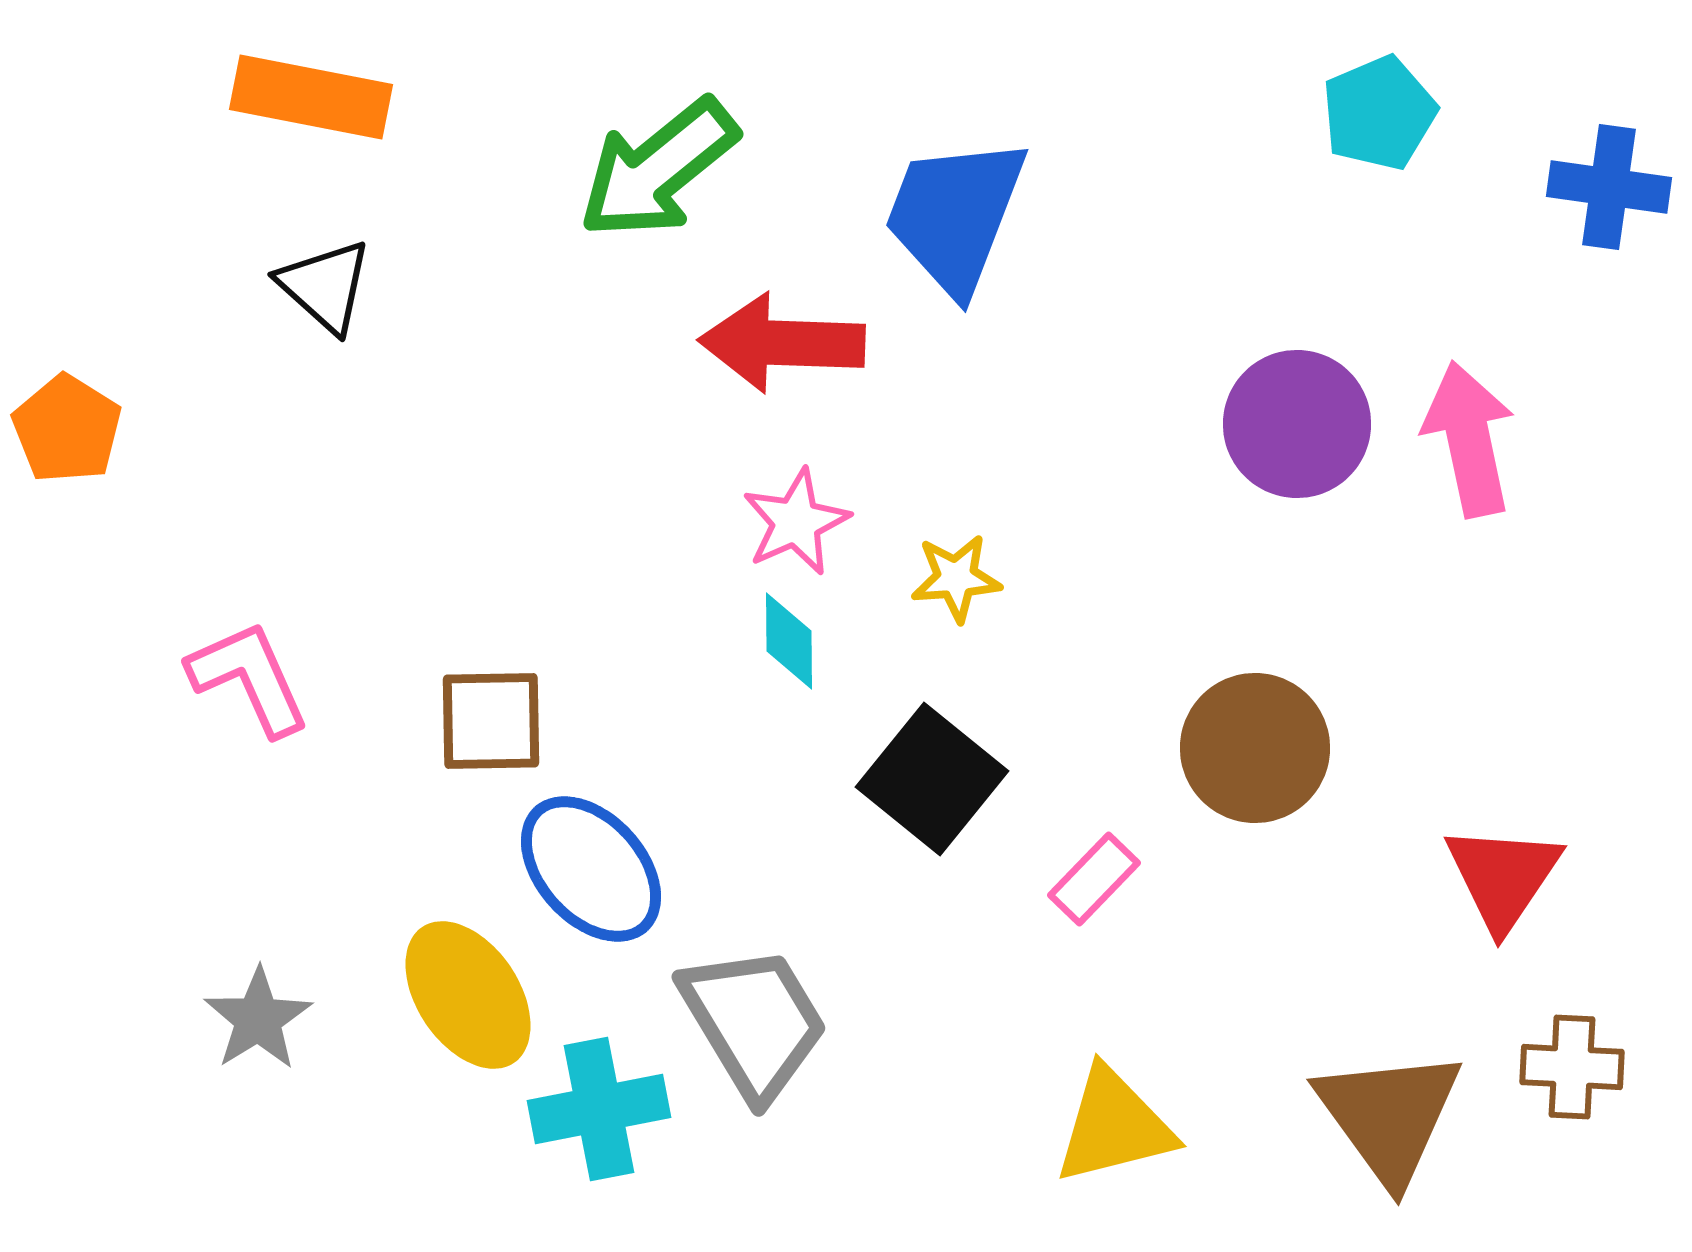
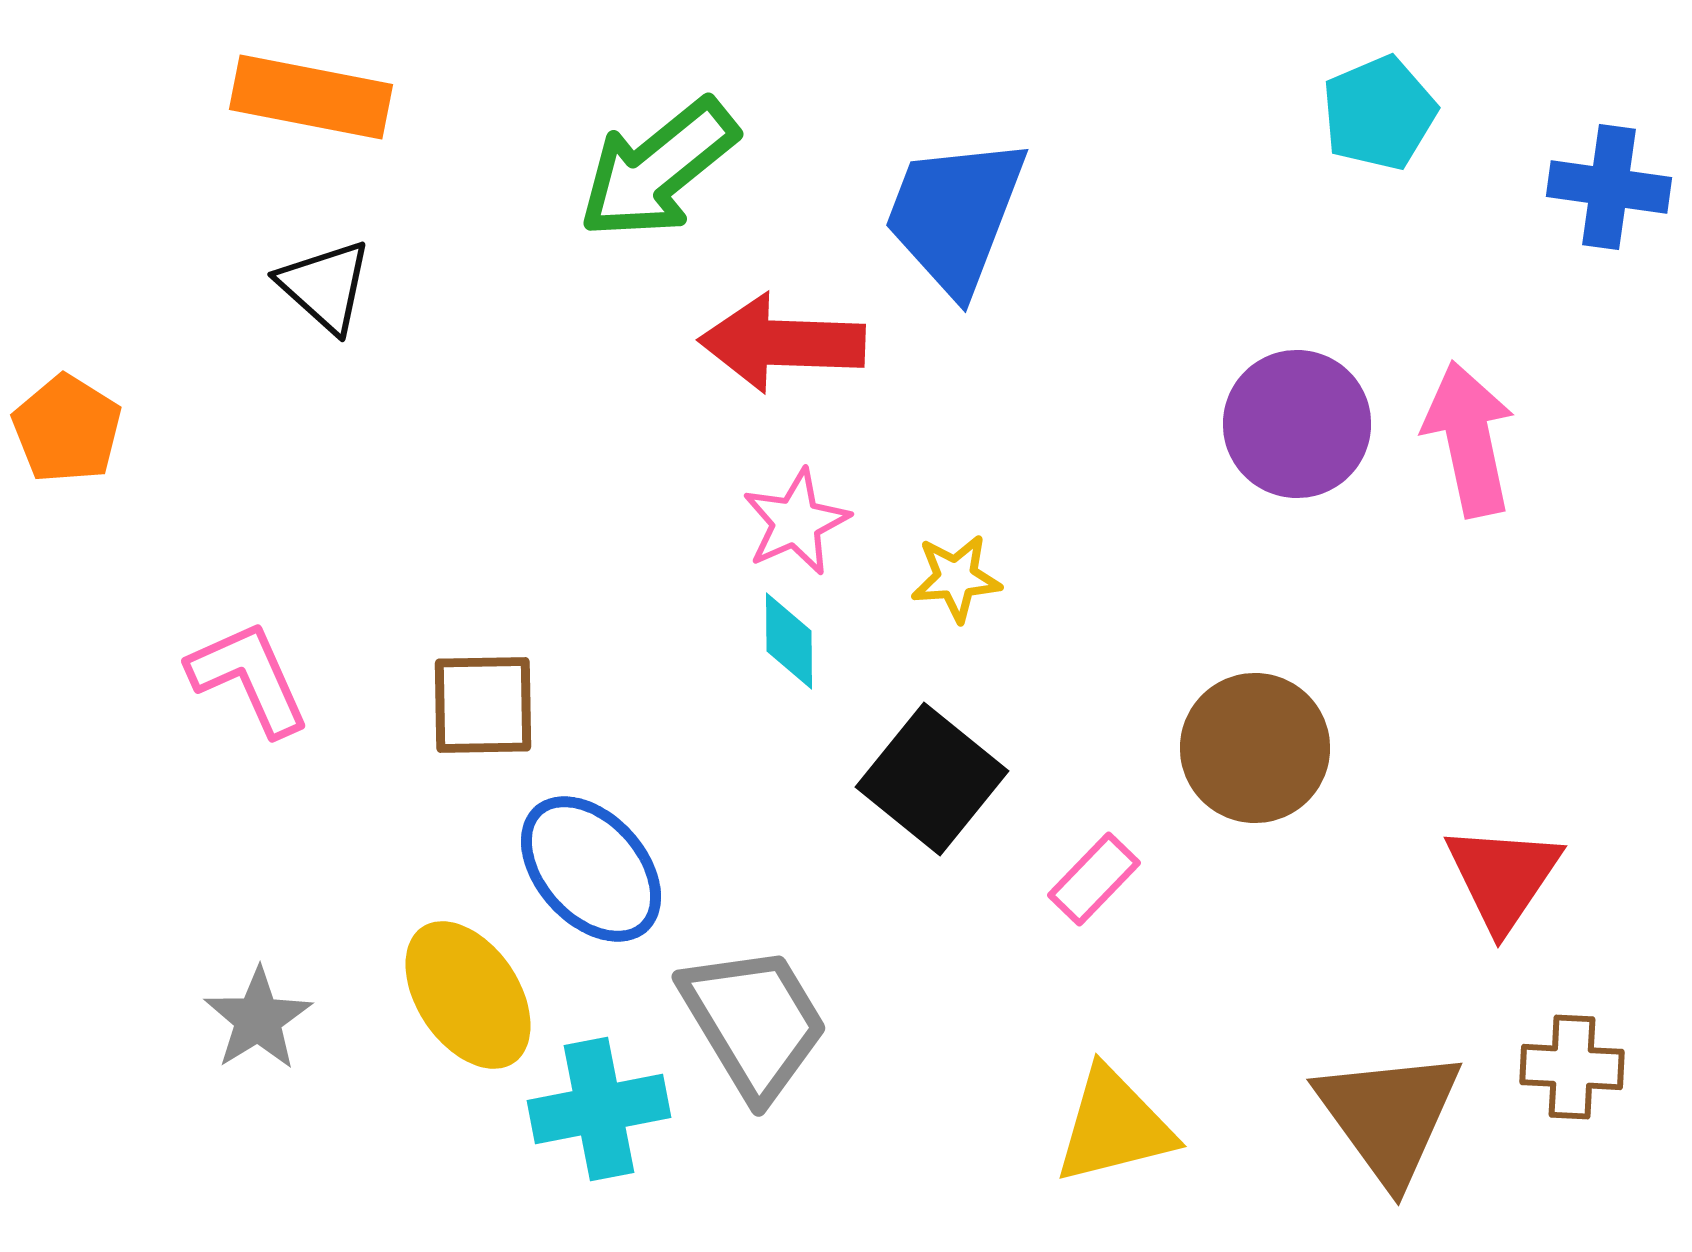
brown square: moved 8 px left, 16 px up
